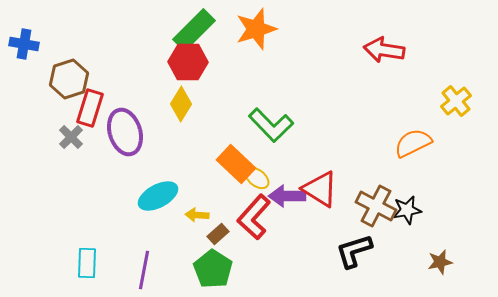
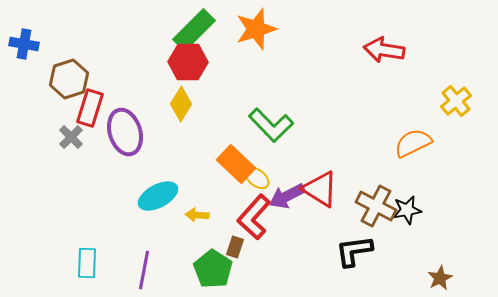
purple arrow: rotated 27 degrees counterclockwise
brown rectangle: moved 17 px right, 13 px down; rotated 30 degrees counterclockwise
black L-shape: rotated 9 degrees clockwise
brown star: moved 16 px down; rotated 15 degrees counterclockwise
